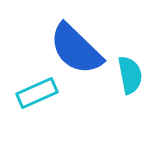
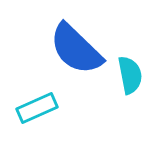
cyan rectangle: moved 15 px down
